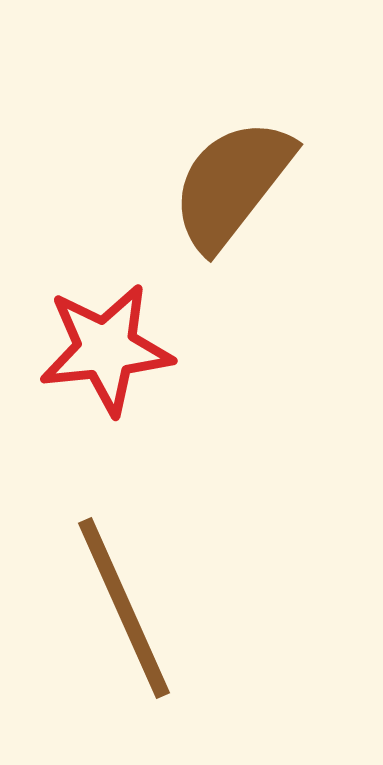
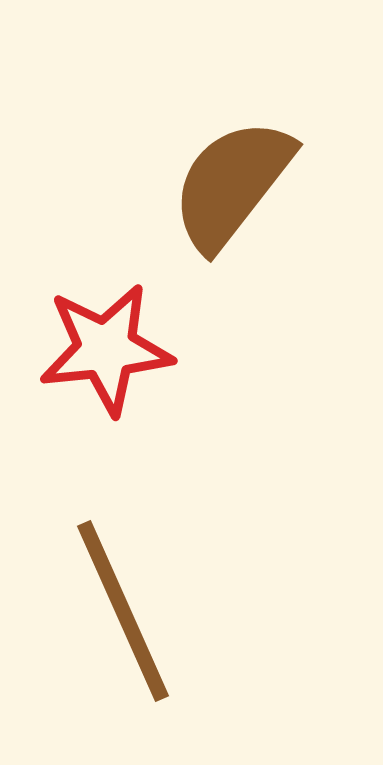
brown line: moved 1 px left, 3 px down
